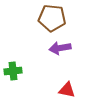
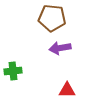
red triangle: rotated 12 degrees counterclockwise
